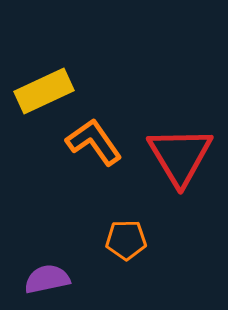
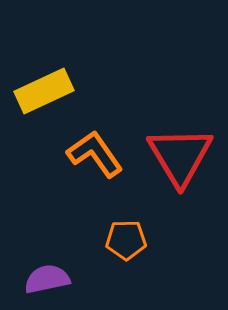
orange L-shape: moved 1 px right, 12 px down
